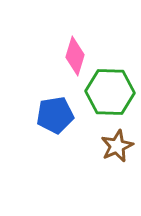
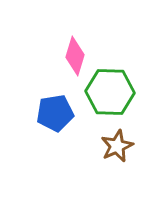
blue pentagon: moved 2 px up
